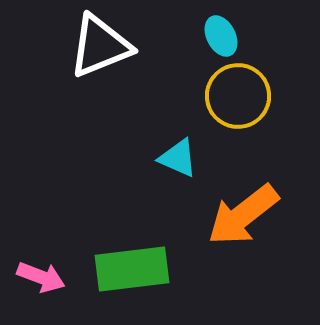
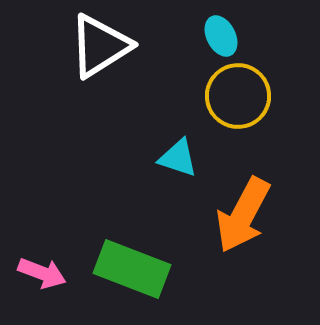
white triangle: rotated 10 degrees counterclockwise
cyan triangle: rotated 6 degrees counterclockwise
orange arrow: rotated 24 degrees counterclockwise
green rectangle: rotated 28 degrees clockwise
pink arrow: moved 1 px right, 4 px up
